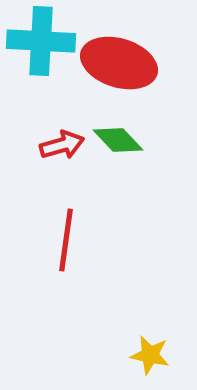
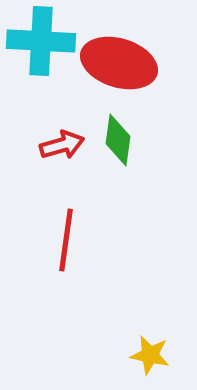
green diamond: rotated 51 degrees clockwise
